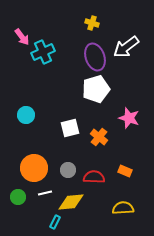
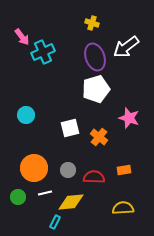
orange rectangle: moved 1 px left, 1 px up; rotated 32 degrees counterclockwise
